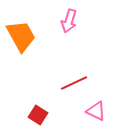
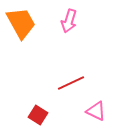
orange trapezoid: moved 13 px up
red line: moved 3 px left
